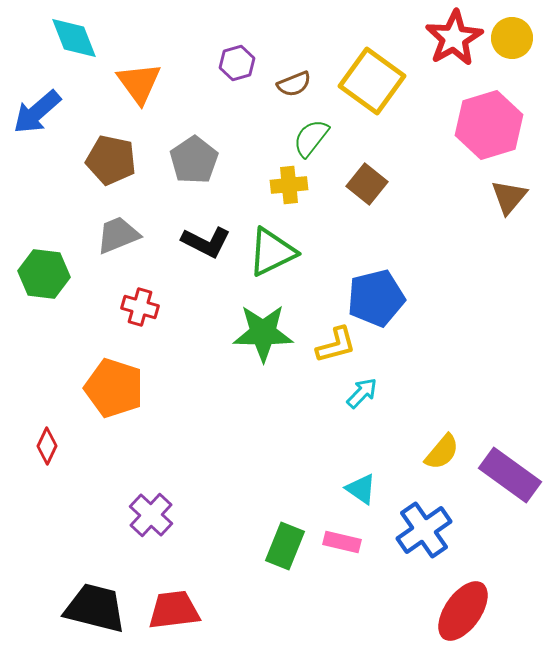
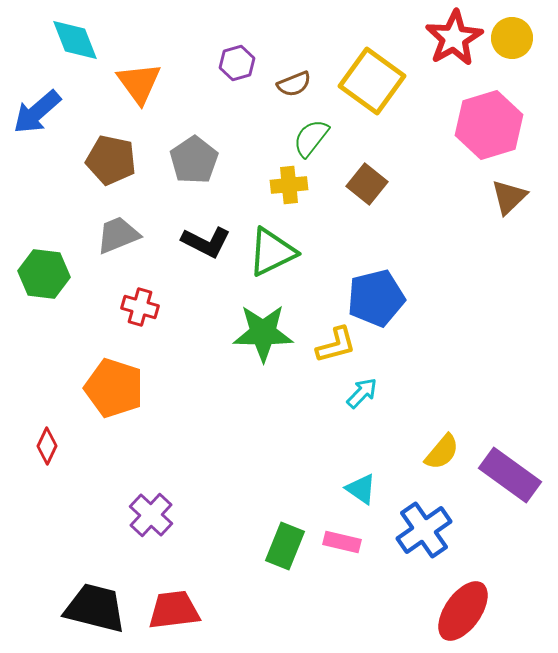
cyan diamond: moved 1 px right, 2 px down
brown triangle: rotated 6 degrees clockwise
